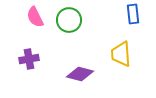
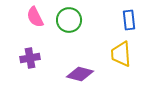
blue rectangle: moved 4 px left, 6 px down
purple cross: moved 1 px right, 1 px up
